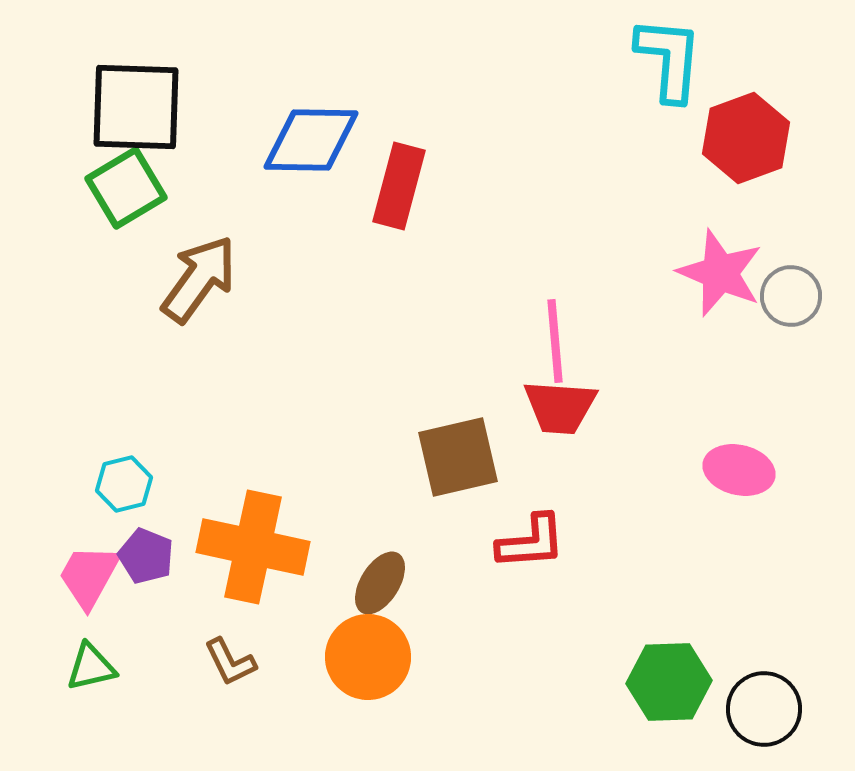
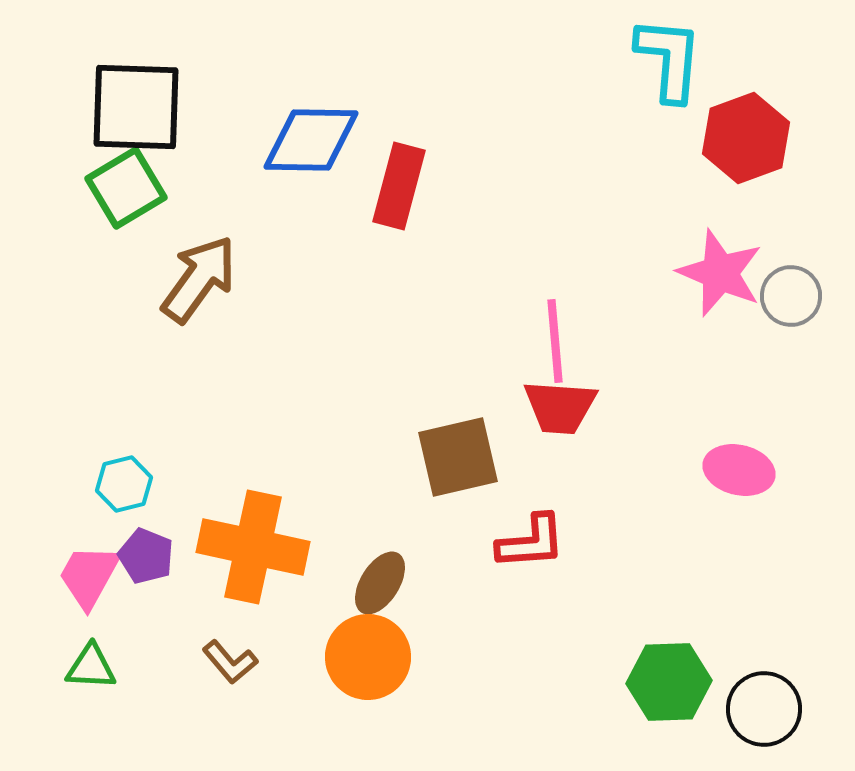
brown L-shape: rotated 14 degrees counterclockwise
green triangle: rotated 16 degrees clockwise
